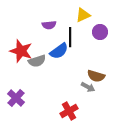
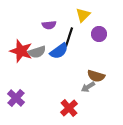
yellow triangle: rotated 21 degrees counterclockwise
purple circle: moved 1 px left, 2 px down
black line: moved 1 px left; rotated 18 degrees clockwise
gray semicircle: moved 9 px up
gray arrow: rotated 120 degrees clockwise
red cross: moved 3 px up; rotated 12 degrees counterclockwise
